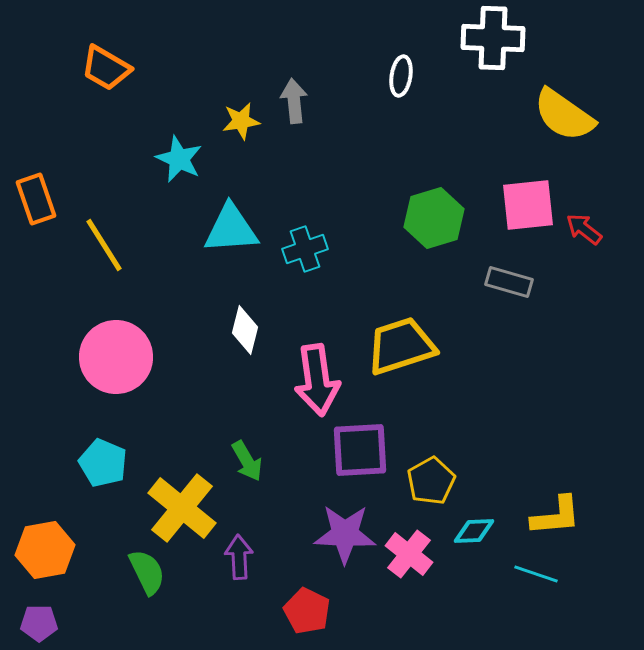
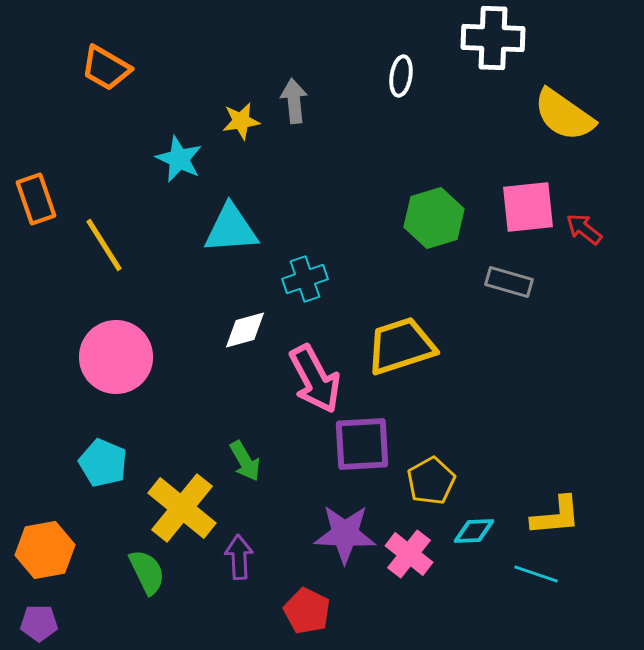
pink square: moved 2 px down
cyan cross: moved 30 px down
white diamond: rotated 60 degrees clockwise
pink arrow: moved 2 px left, 1 px up; rotated 20 degrees counterclockwise
purple square: moved 2 px right, 6 px up
green arrow: moved 2 px left
